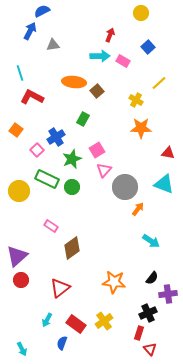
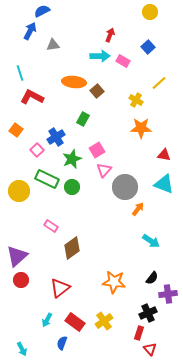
yellow circle at (141, 13): moved 9 px right, 1 px up
red triangle at (168, 153): moved 4 px left, 2 px down
red rectangle at (76, 324): moved 1 px left, 2 px up
